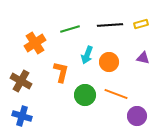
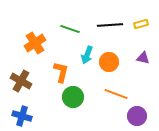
green line: rotated 36 degrees clockwise
green circle: moved 12 px left, 2 px down
